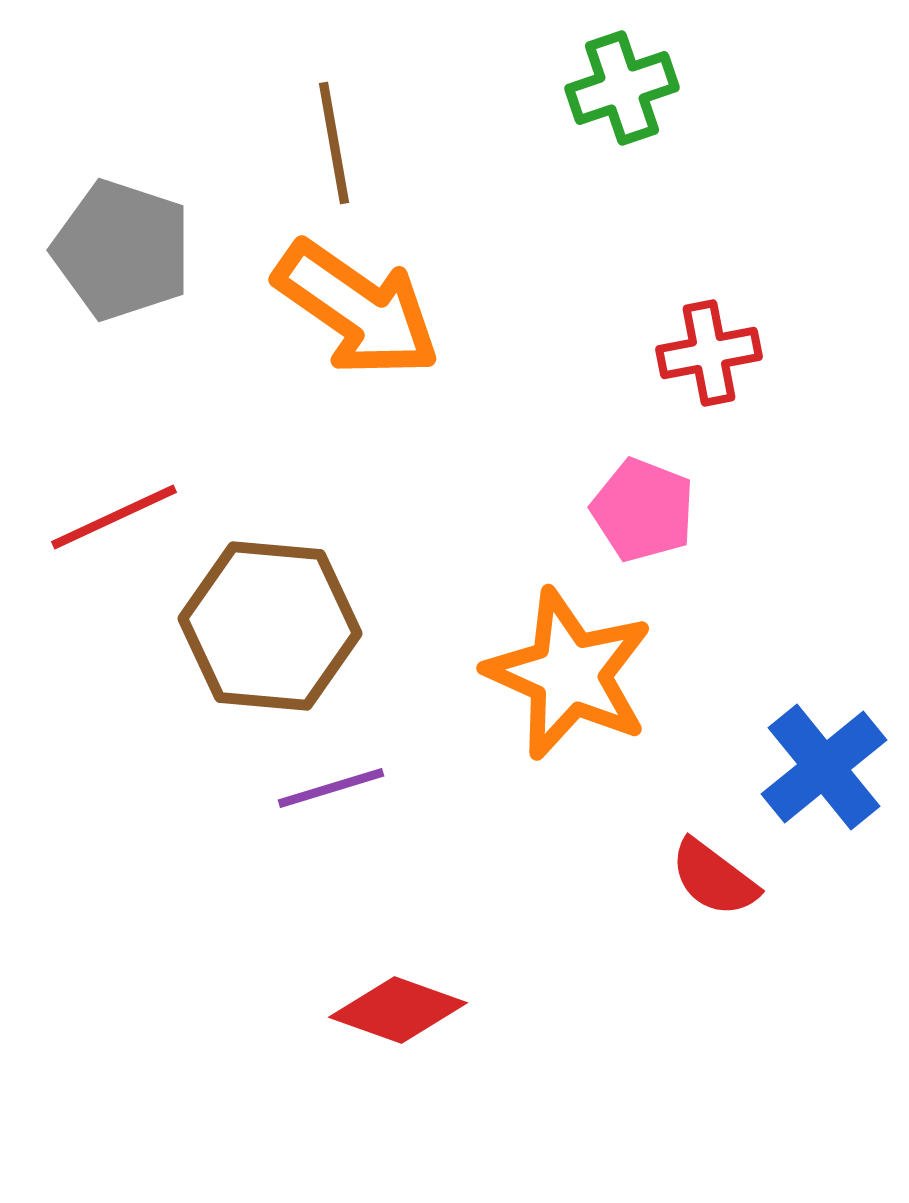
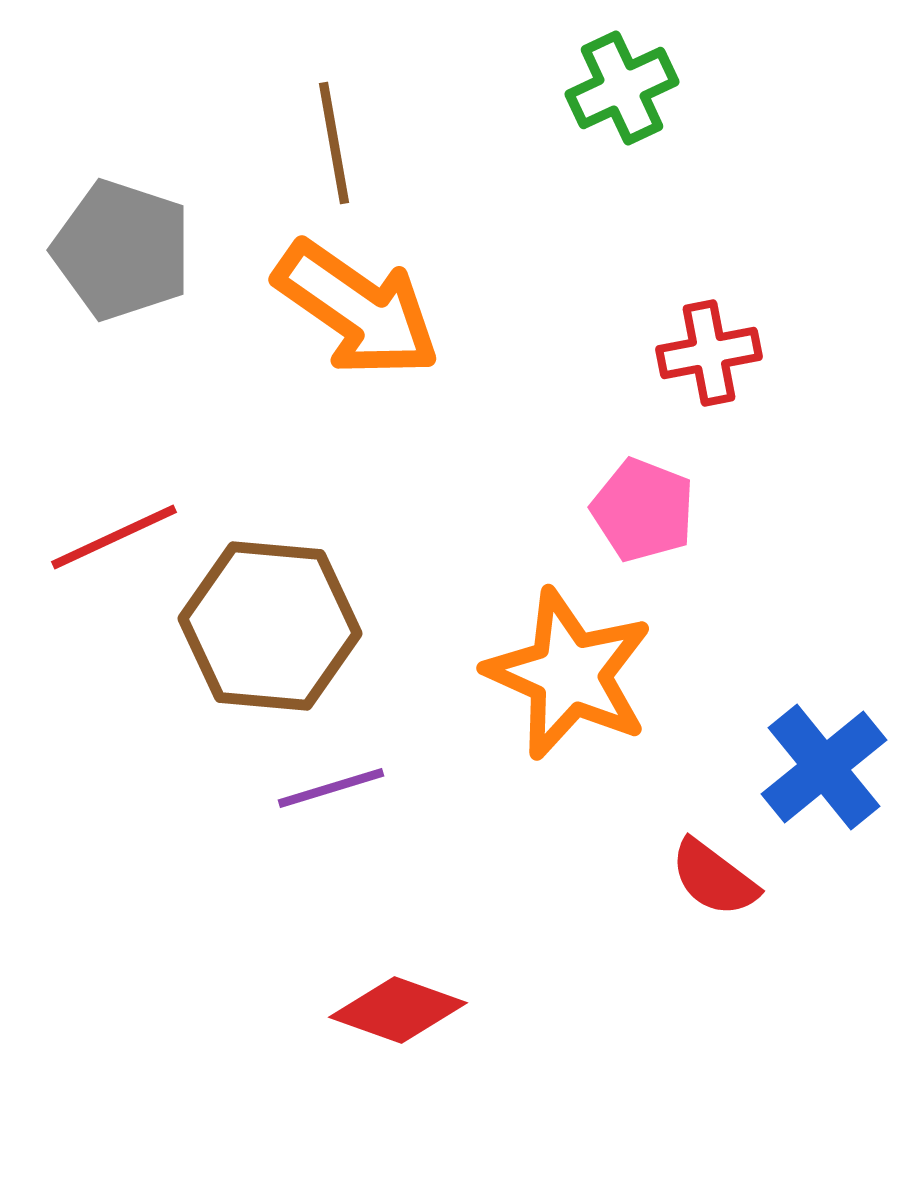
green cross: rotated 6 degrees counterclockwise
red line: moved 20 px down
